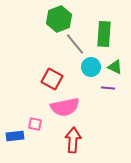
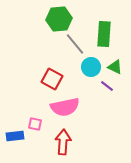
green hexagon: rotated 15 degrees clockwise
purple line: moved 1 px left, 2 px up; rotated 32 degrees clockwise
red arrow: moved 10 px left, 2 px down
